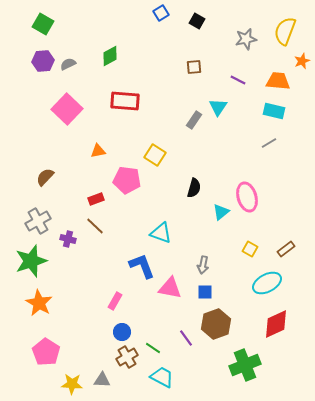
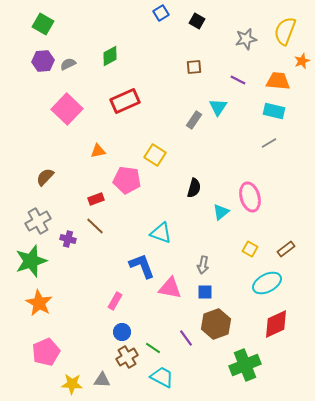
red rectangle at (125, 101): rotated 28 degrees counterclockwise
pink ellipse at (247, 197): moved 3 px right
pink pentagon at (46, 352): rotated 16 degrees clockwise
